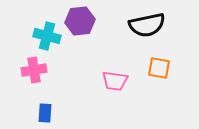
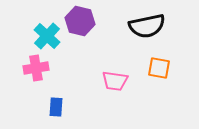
purple hexagon: rotated 20 degrees clockwise
black semicircle: moved 1 px down
cyan cross: rotated 28 degrees clockwise
pink cross: moved 2 px right, 2 px up
blue rectangle: moved 11 px right, 6 px up
